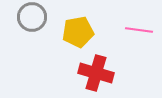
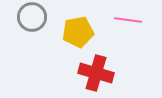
pink line: moved 11 px left, 10 px up
